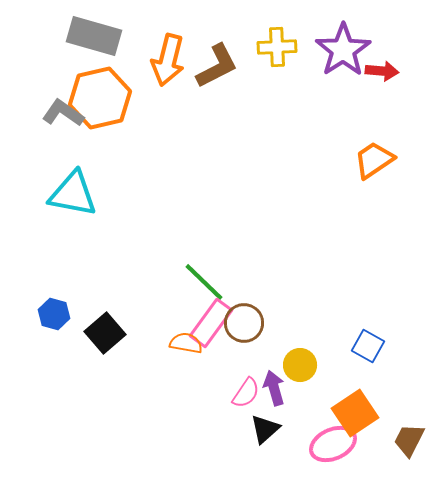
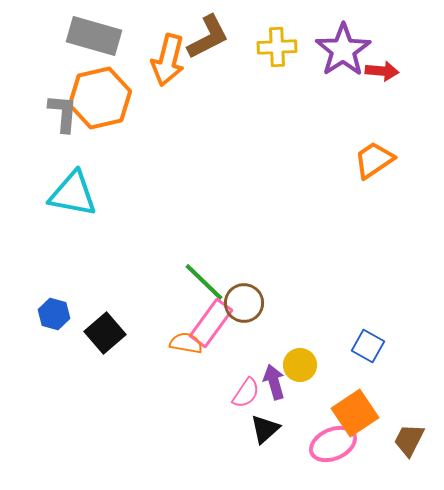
brown L-shape: moved 9 px left, 29 px up
gray L-shape: rotated 60 degrees clockwise
brown circle: moved 20 px up
purple arrow: moved 6 px up
